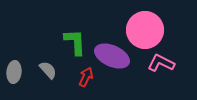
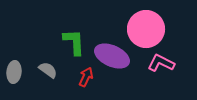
pink circle: moved 1 px right, 1 px up
green L-shape: moved 1 px left
gray semicircle: rotated 12 degrees counterclockwise
